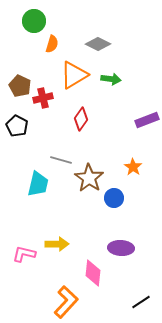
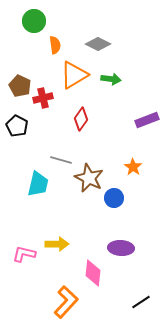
orange semicircle: moved 3 px right, 1 px down; rotated 24 degrees counterclockwise
brown star: rotated 8 degrees counterclockwise
